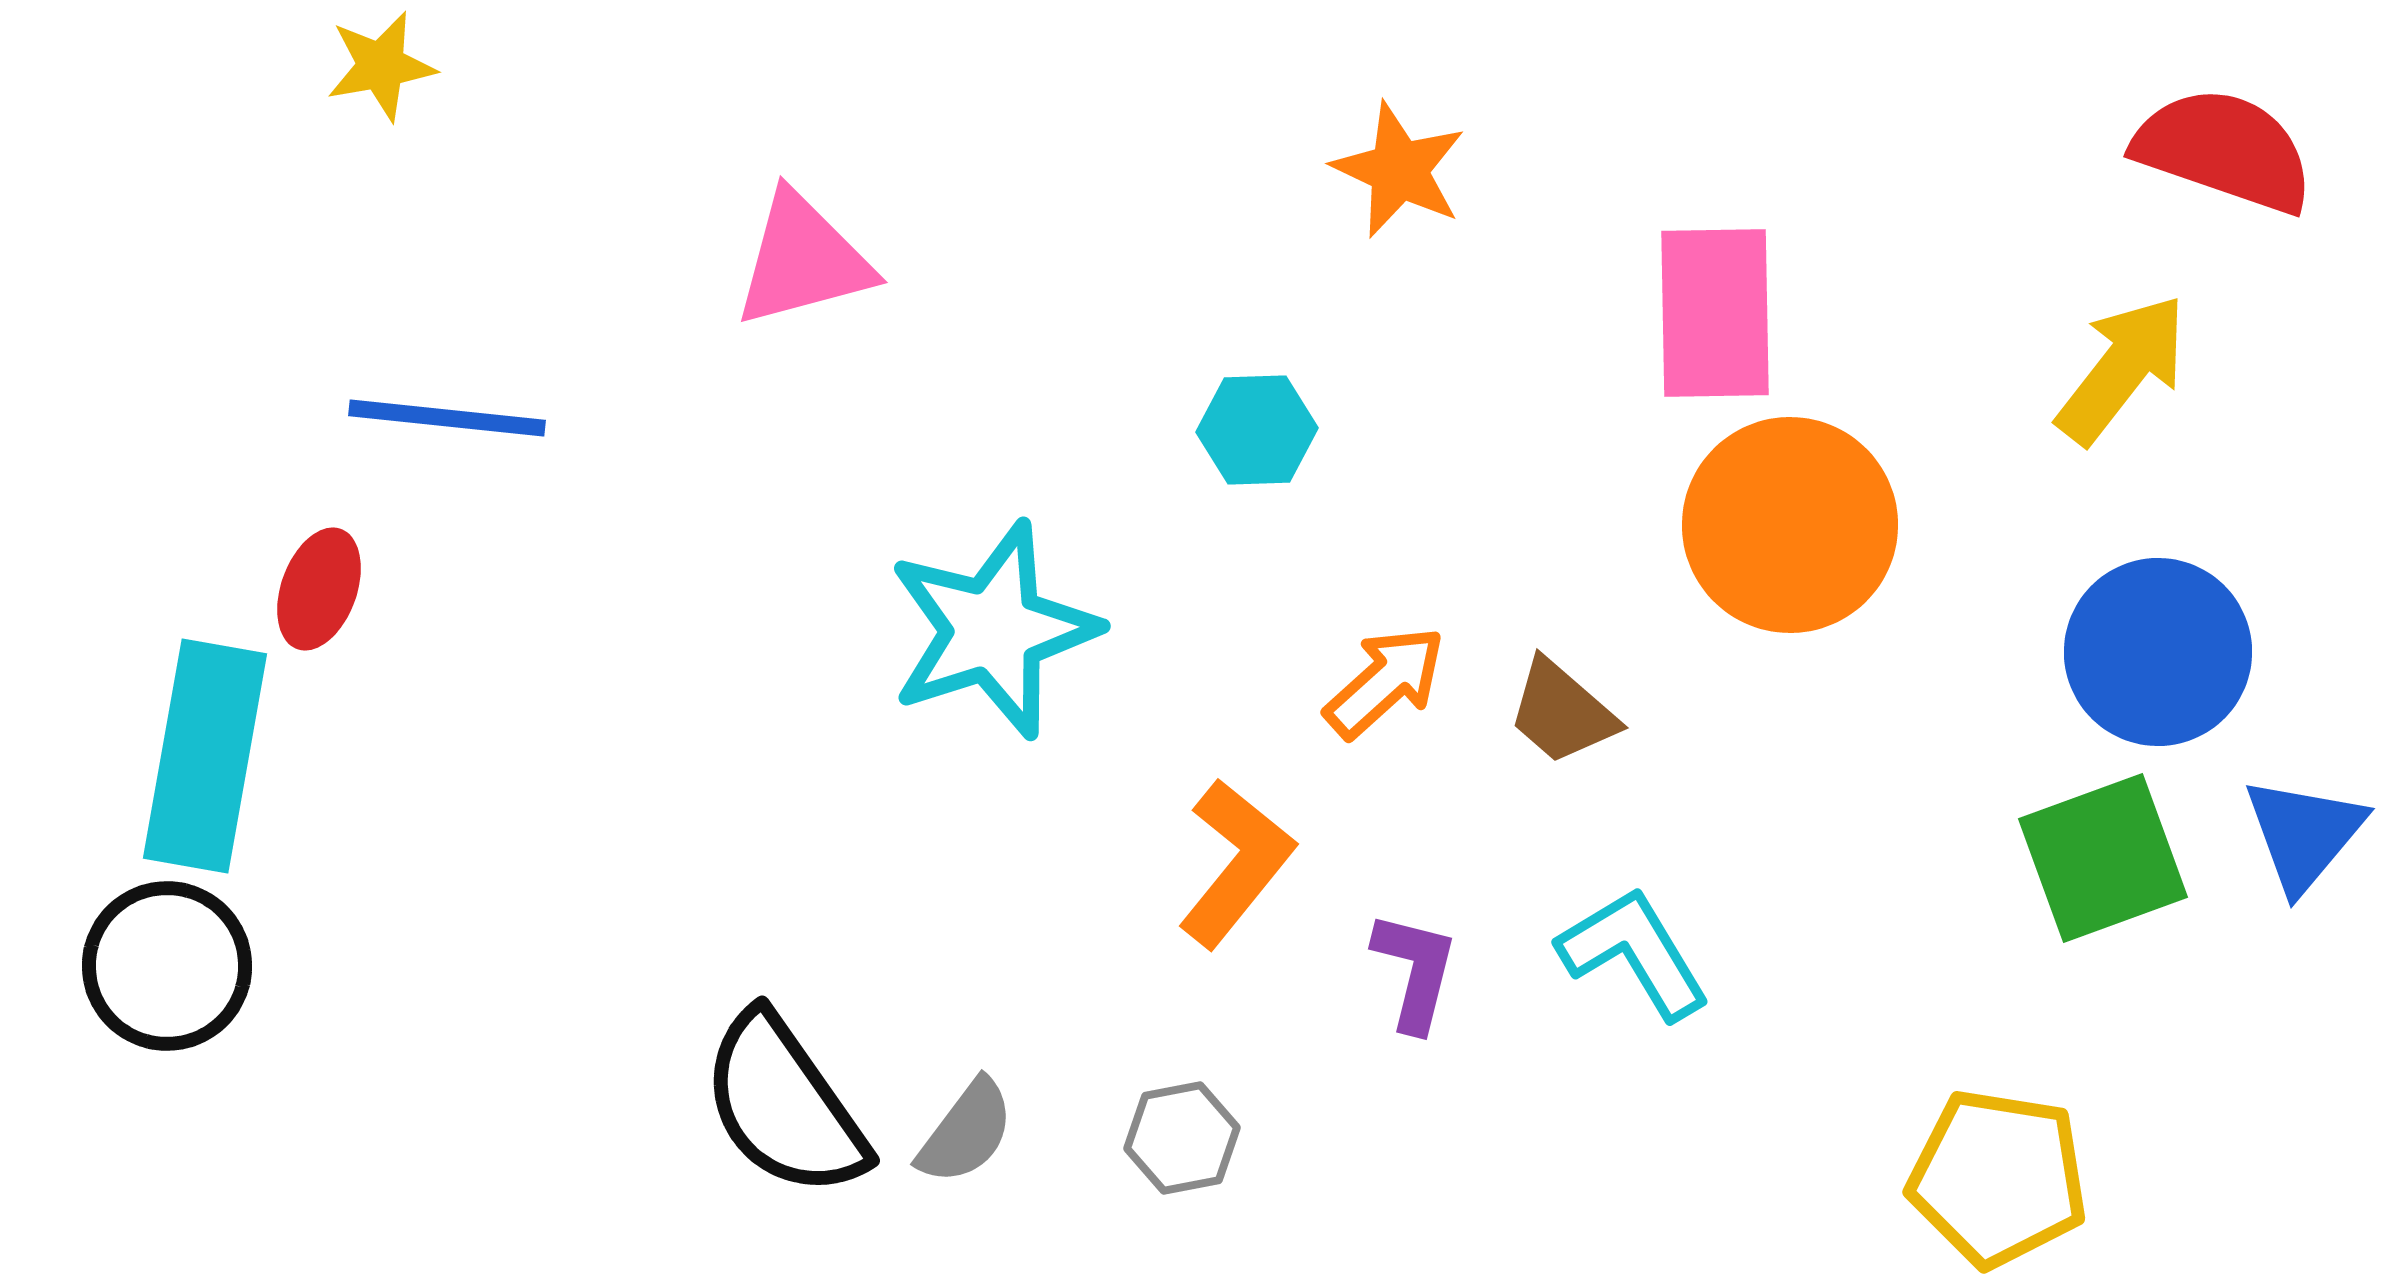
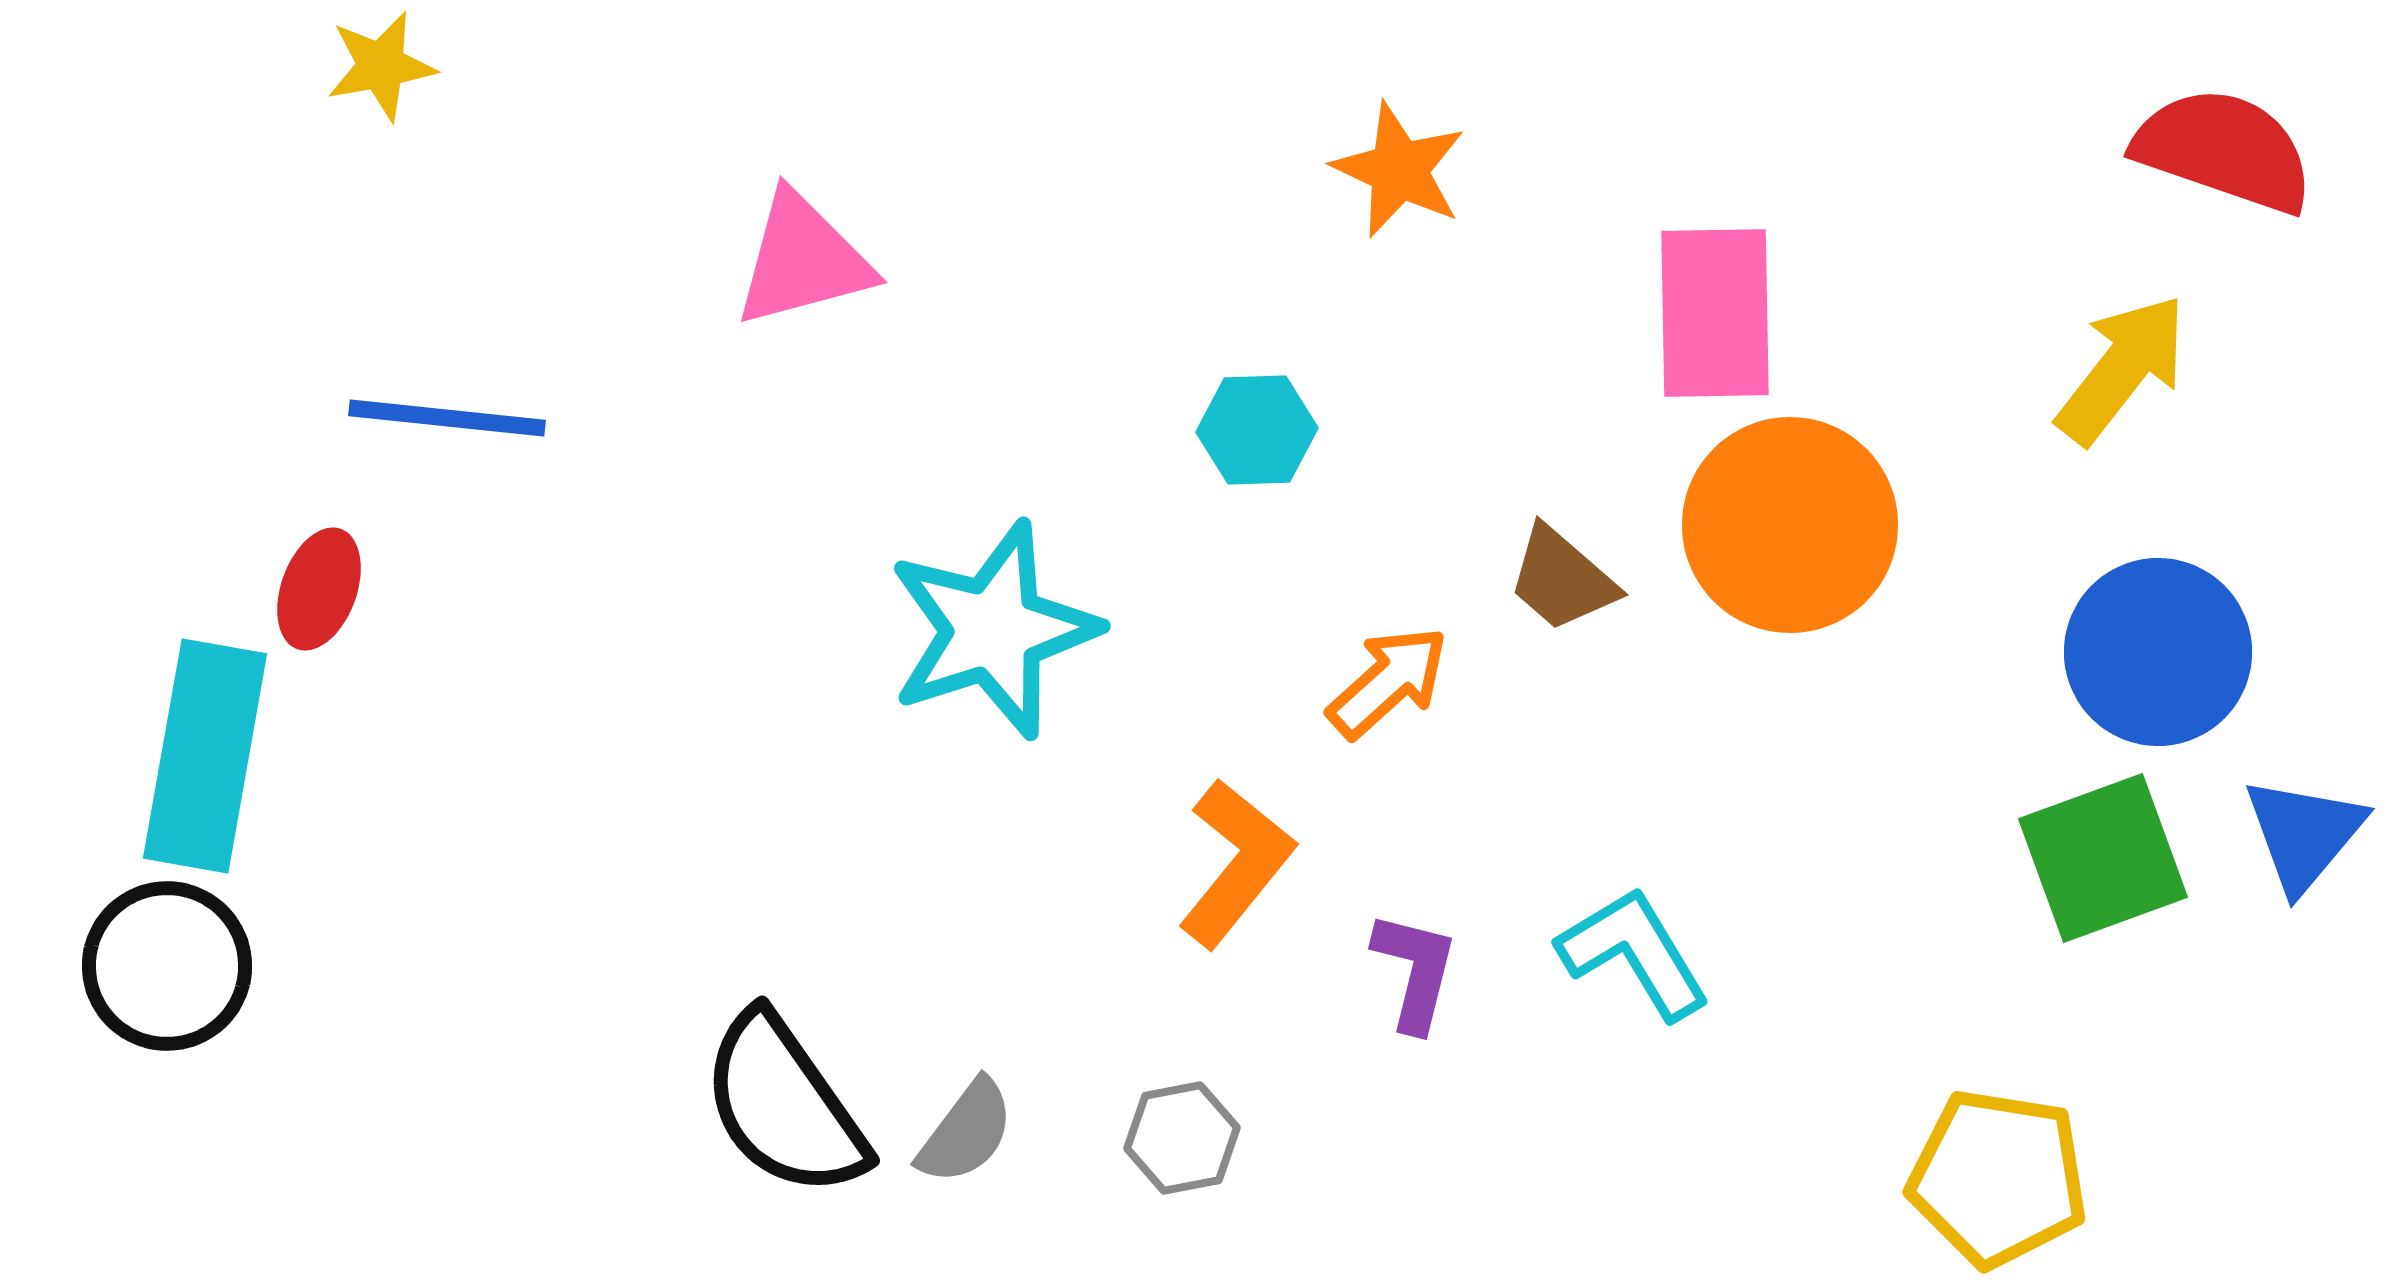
orange arrow: moved 3 px right
brown trapezoid: moved 133 px up
